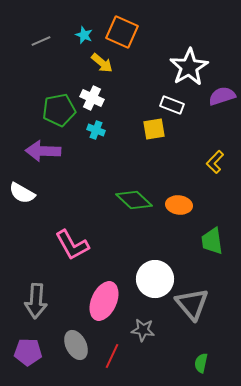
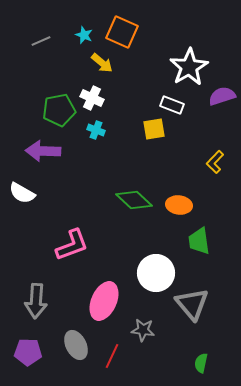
green trapezoid: moved 13 px left
pink L-shape: rotated 81 degrees counterclockwise
white circle: moved 1 px right, 6 px up
